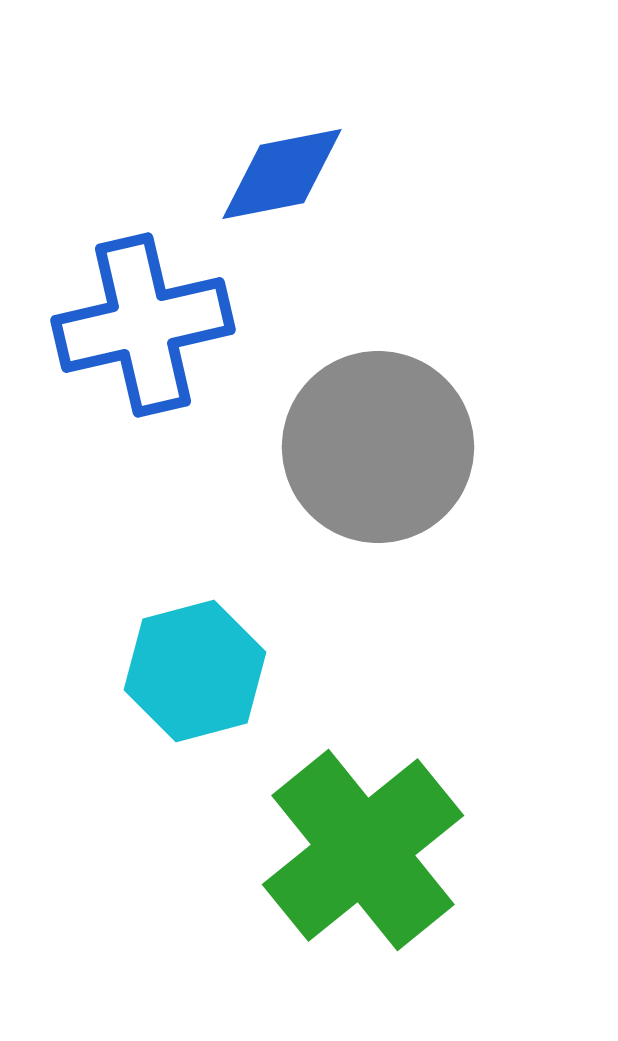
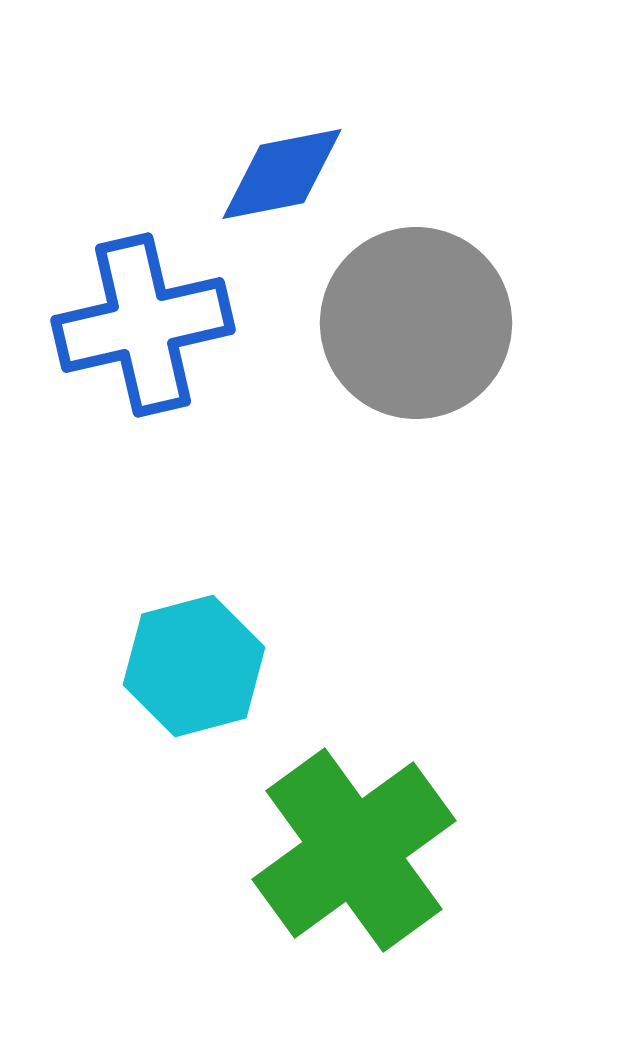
gray circle: moved 38 px right, 124 px up
cyan hexagon: moved 1 px left, 5 px up
green cross: moved 9 px left; rotated 3 degrees clockwise
